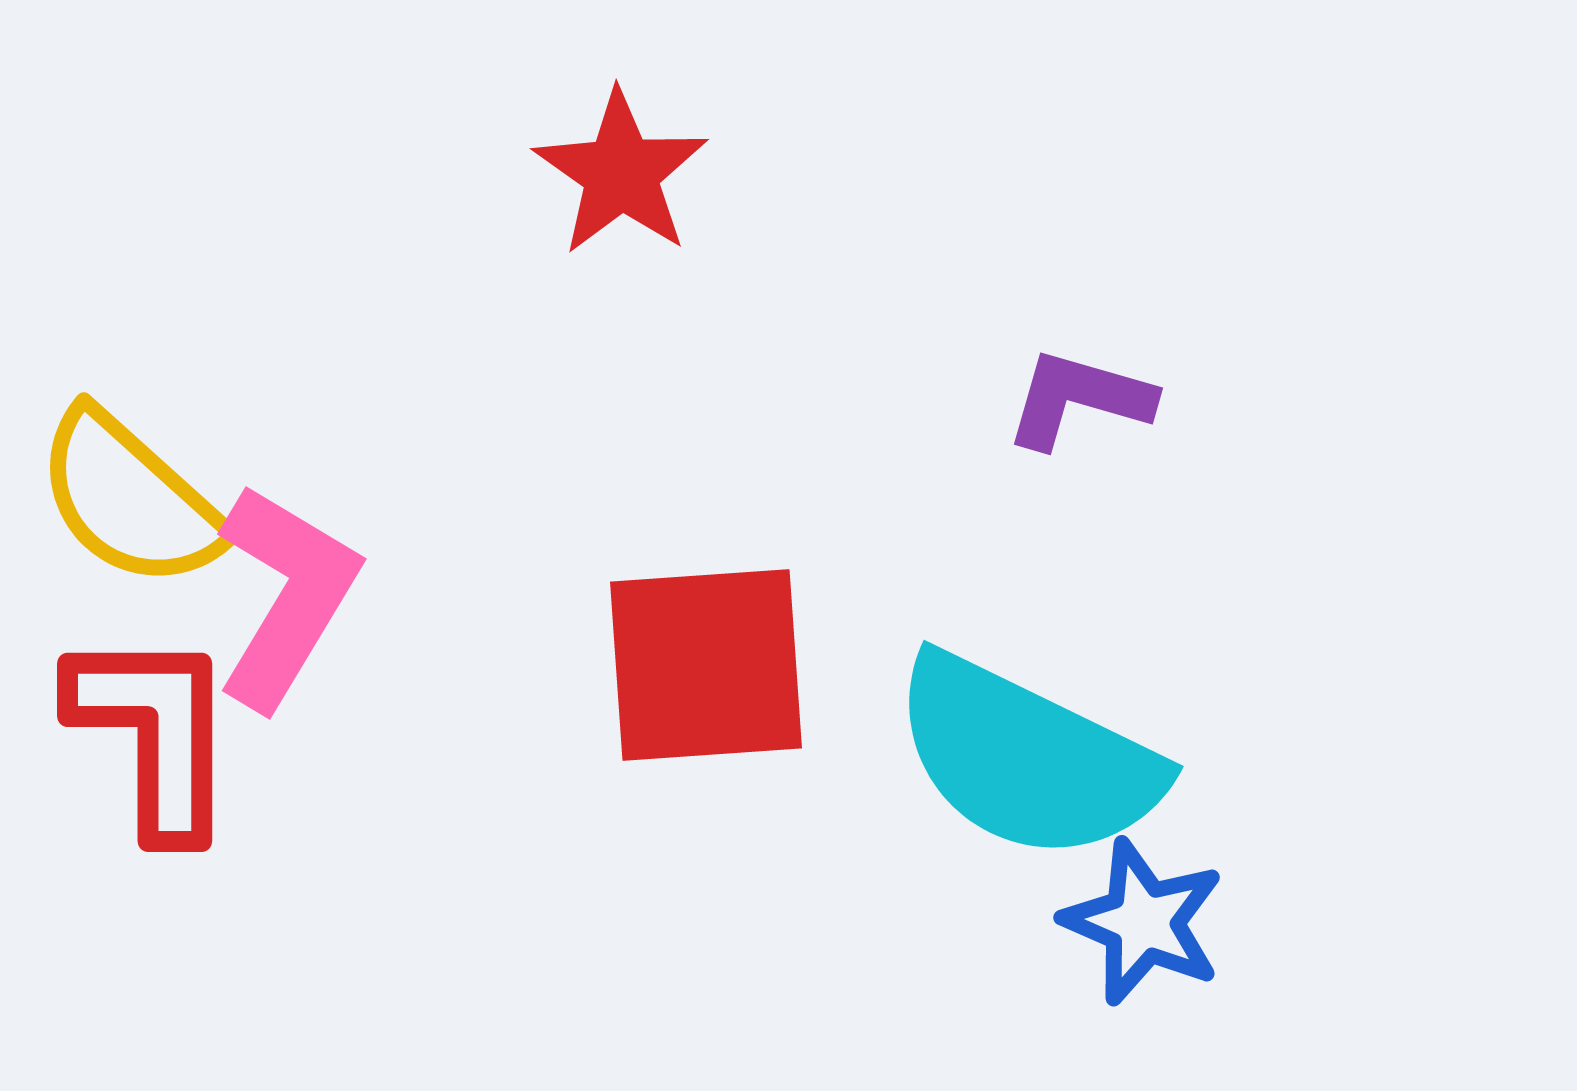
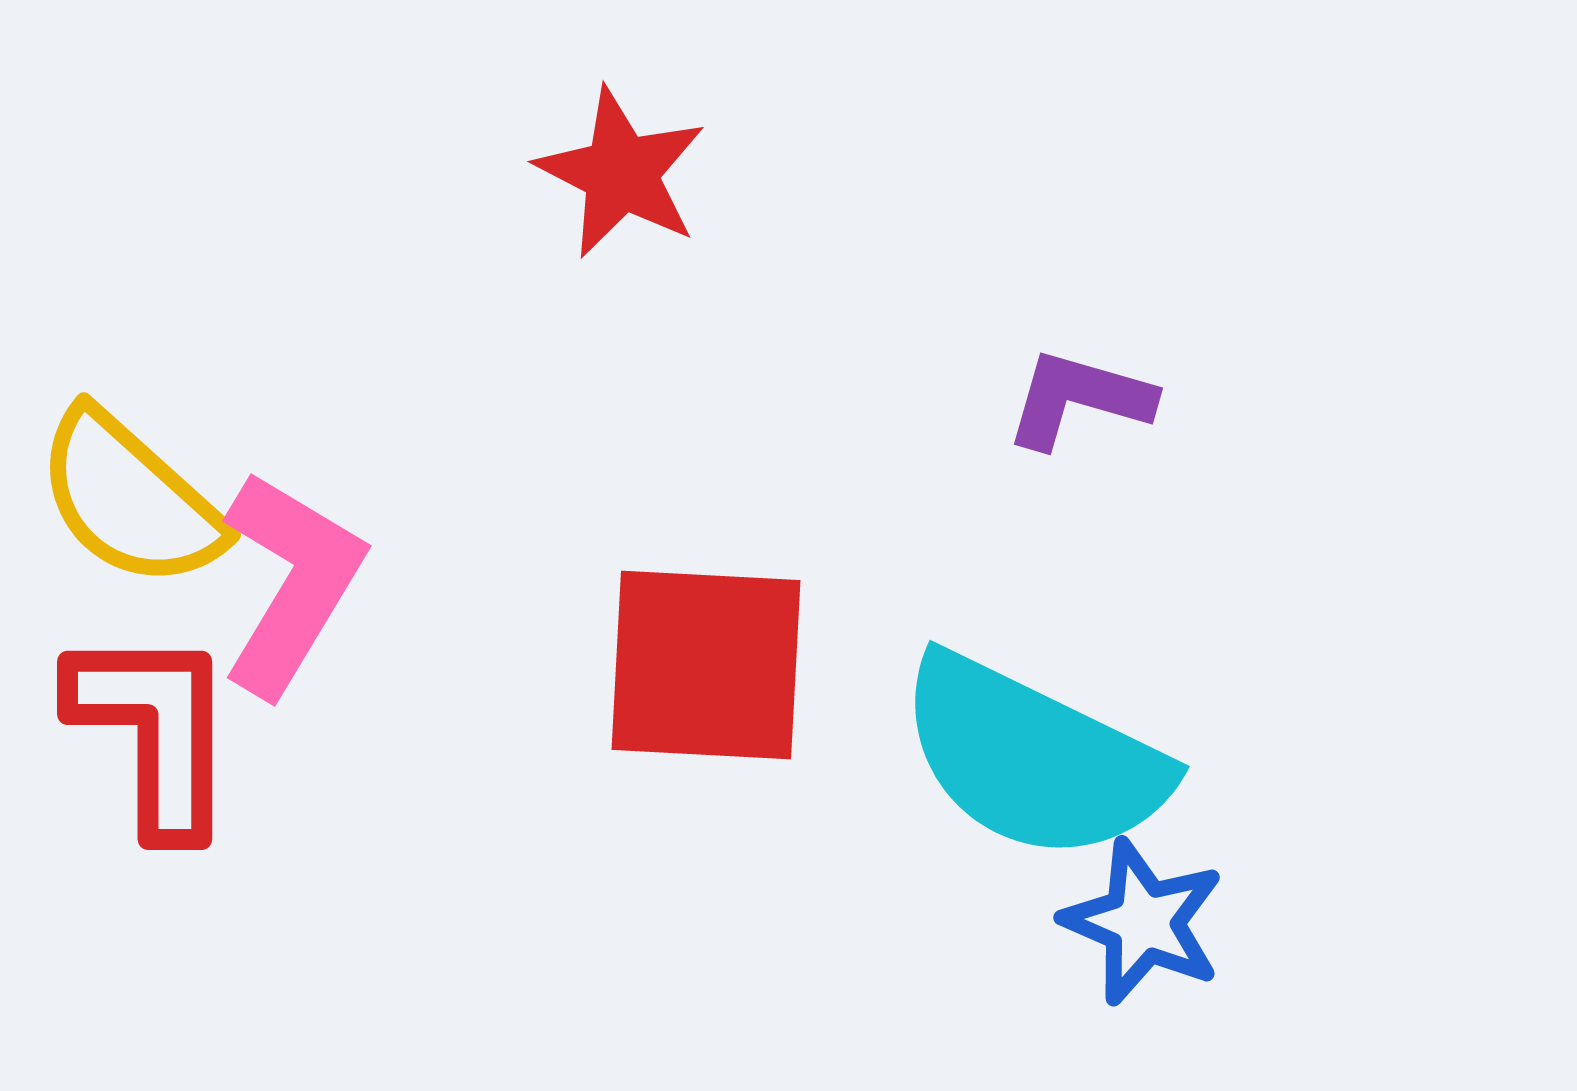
red star: rotated 8 degrees counterclockwise
pink L-shape: moved 5 px right, 13 px up
red square: rotated 7 degrees clockwise
red L-shape: moved 2 px up
cyan semicircle: moved 6 px right
